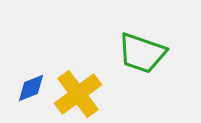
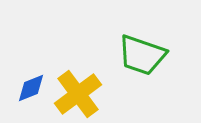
green trapezoid: moved 2 px down
